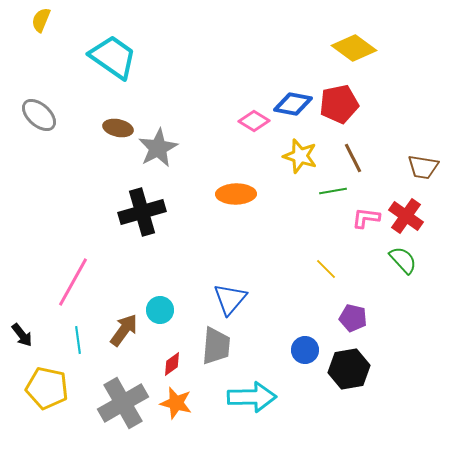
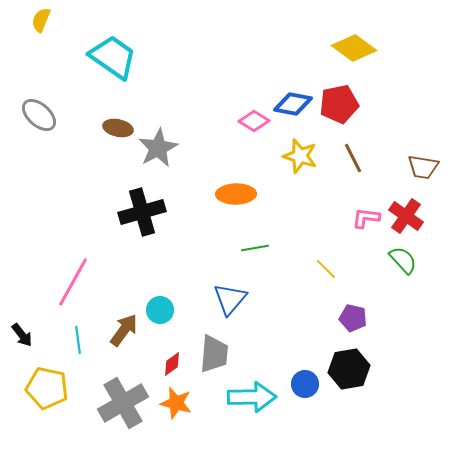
green line: moved 78 px left, 57 px down
gray trapezoid: moved 2 px left, 8 px down
blue circle: moved 34 px down
